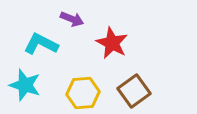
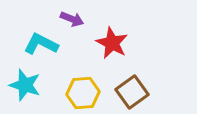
brown square: moved 2 px left, 1 px down
